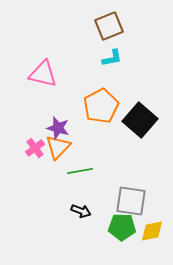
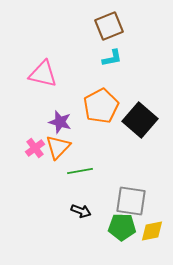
purple star: moved 2 px right, 6 px up
